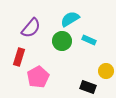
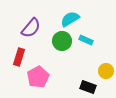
cyan rectangle: moved 3 px left
